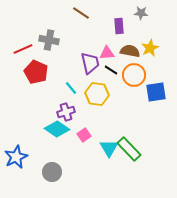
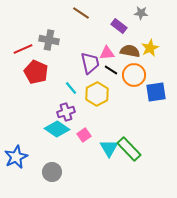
purple rectangle: rotated 49 degrees counterclockwise
yellow hexagon: rotated 25 degrees clockwise
